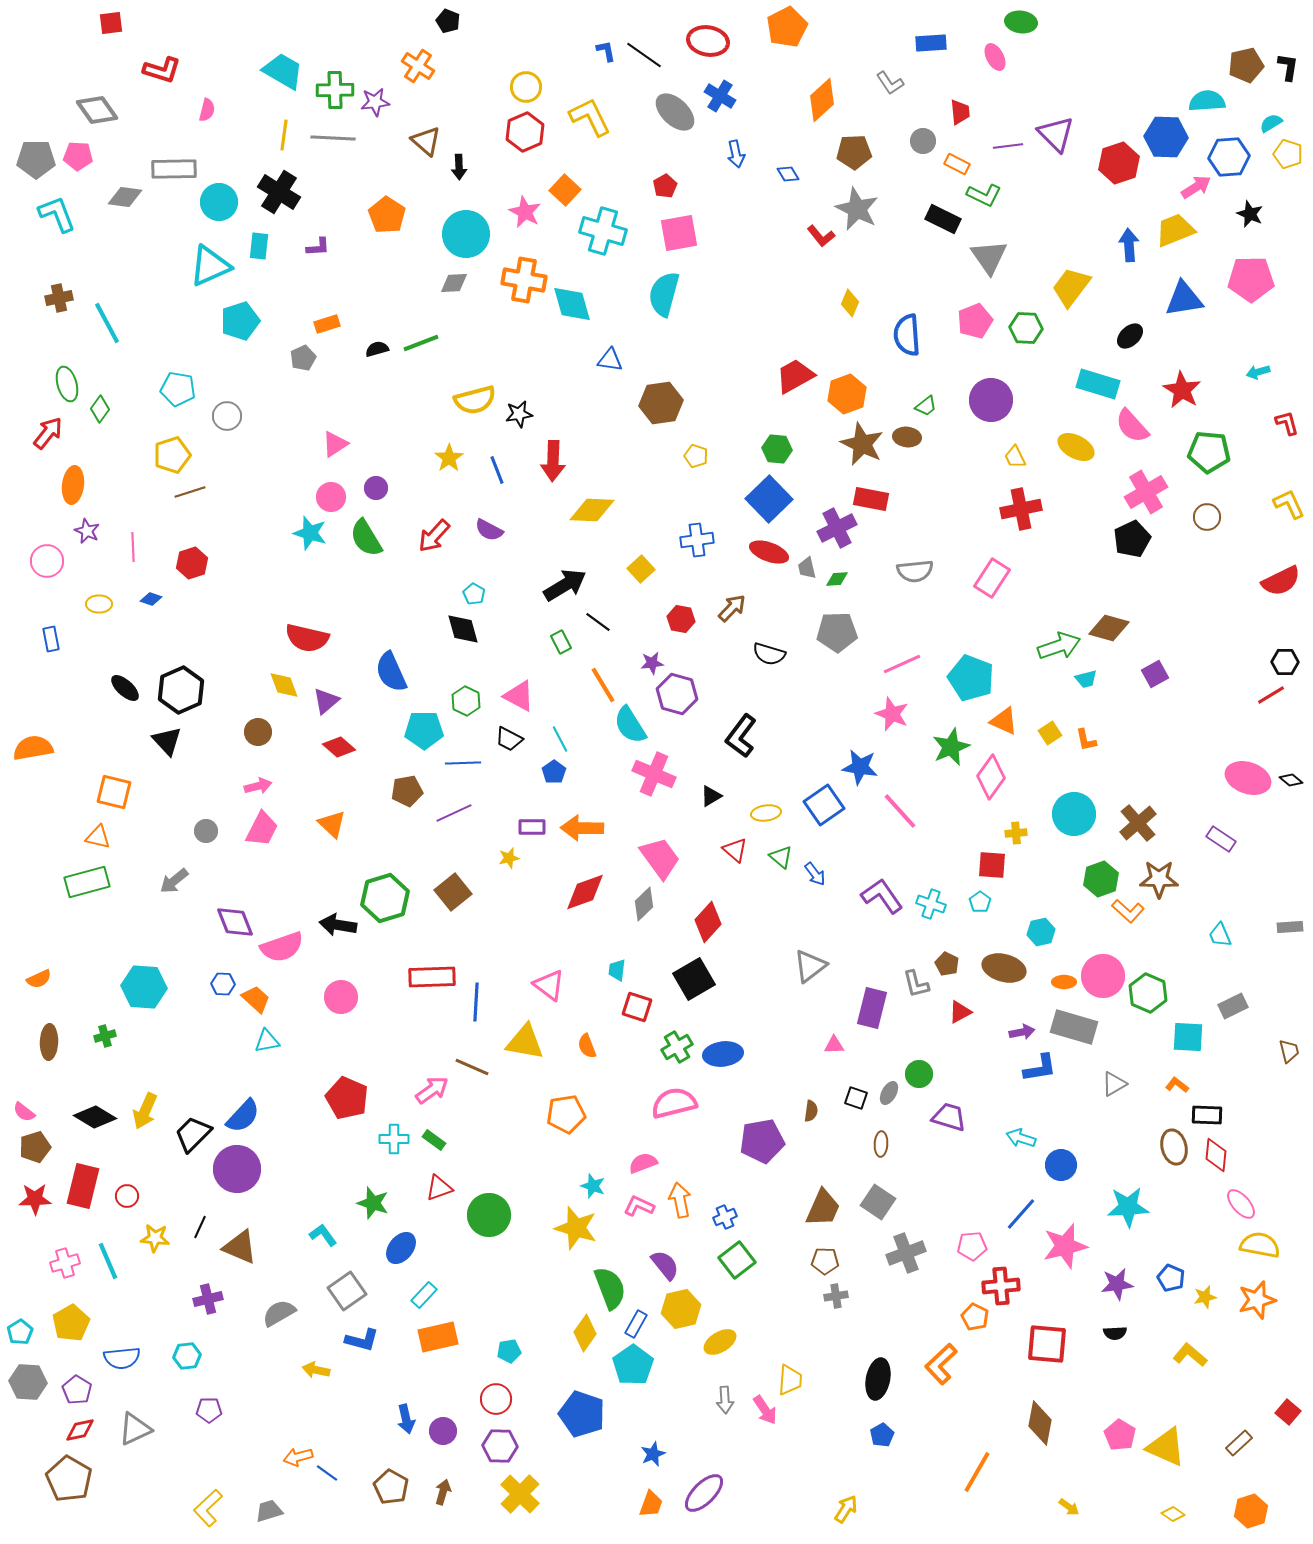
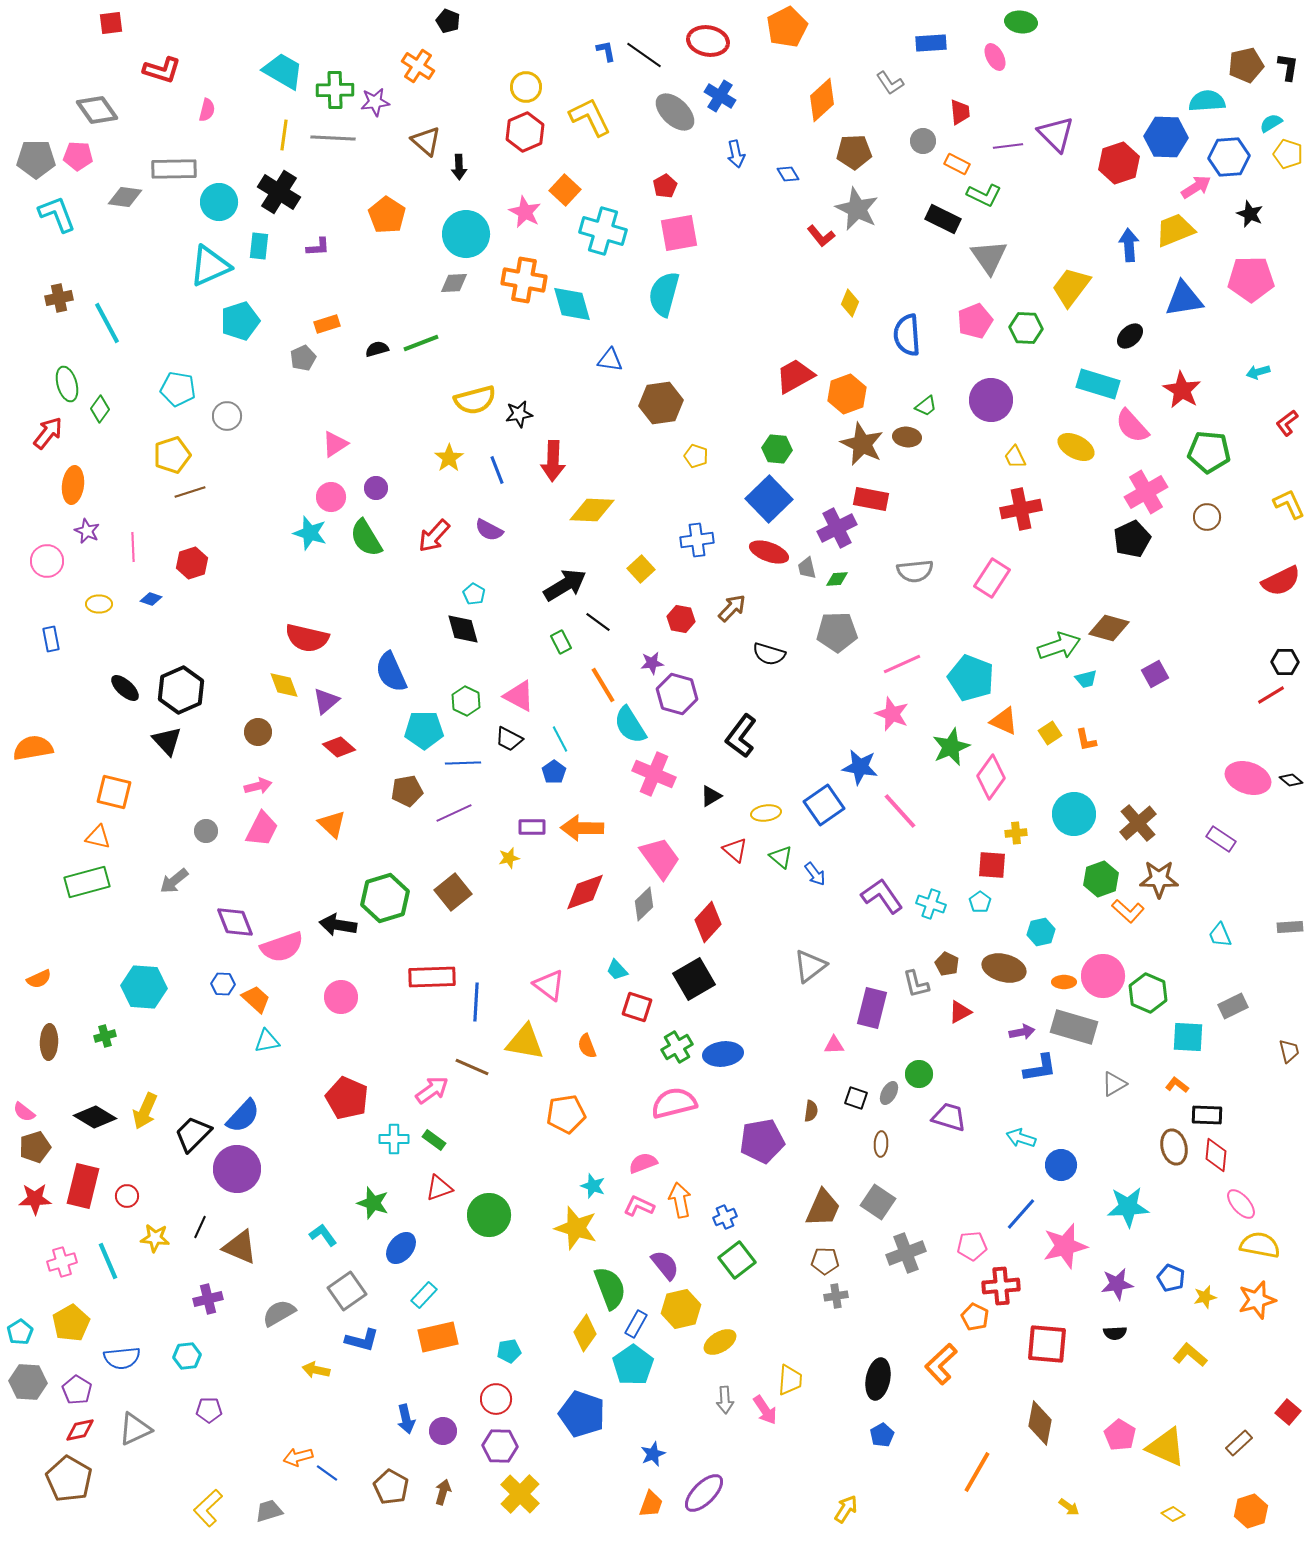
red L-shape at (1287, 423): rotated 112 degrees counterclockwise
cyan trapezoid at (617, 970): rotated 50 degrees counterclockwise
pink cross at (65, 1263): moved 3 px left, 1 px up
